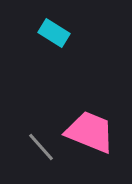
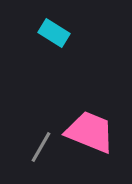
gray line: rotated 72 degrees clockwise
